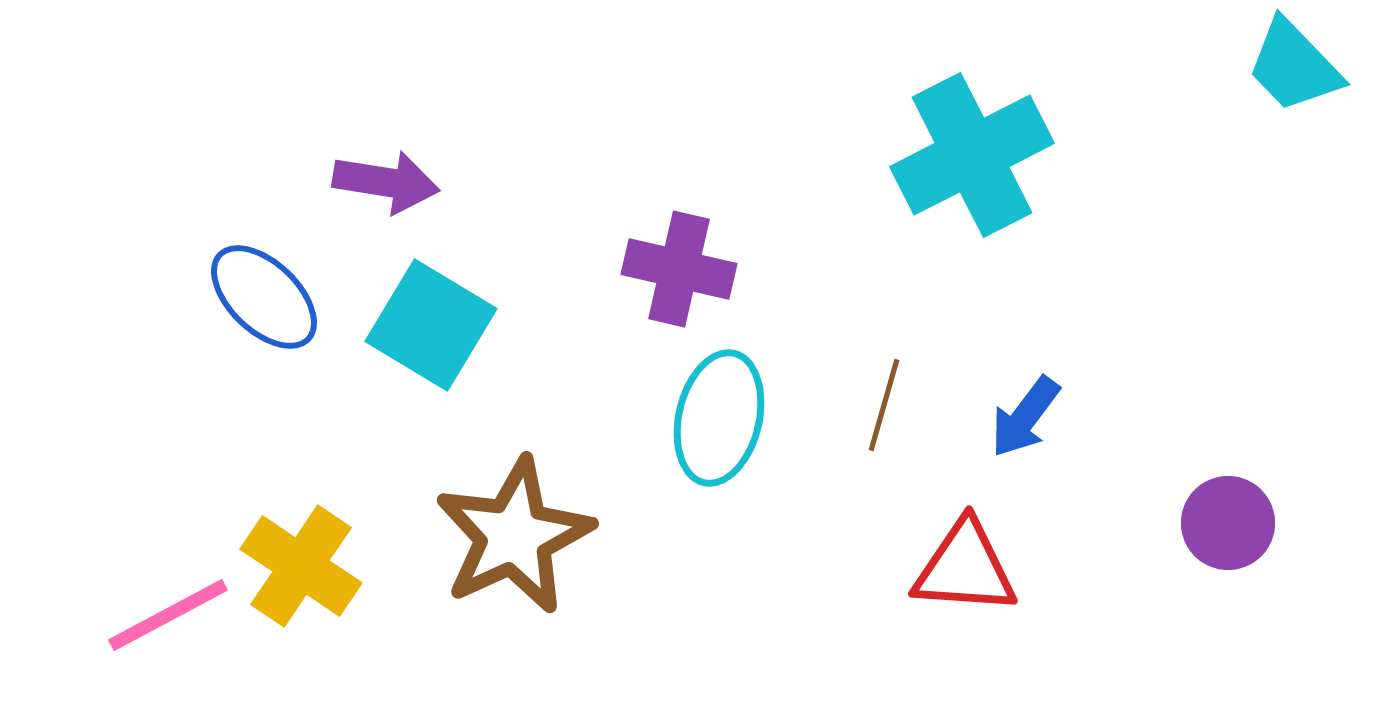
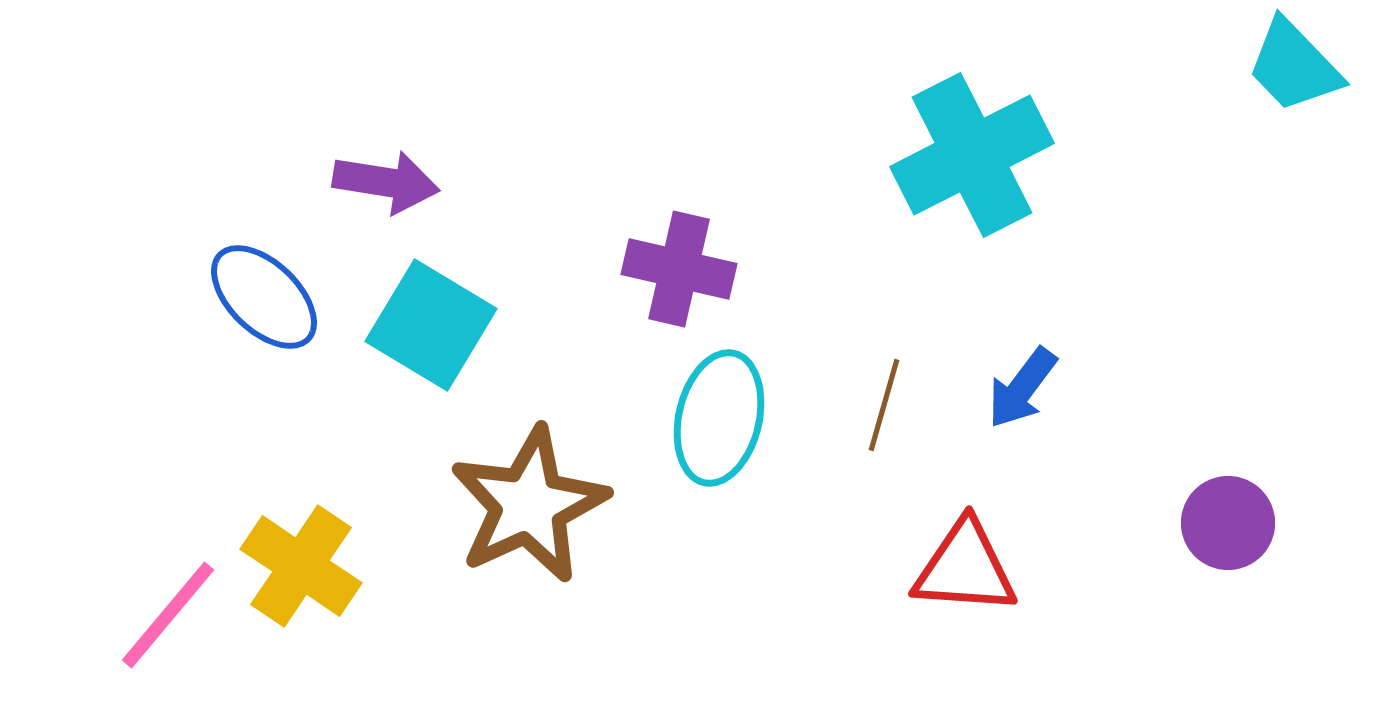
blue arrow: moved 3 px left, 29 px up
brown star: moved 15 px right, 31 px up
pink line: rotated 22 degrees counterclockwise
